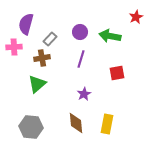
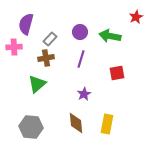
brown cross: moved 4 px right
